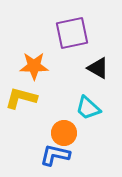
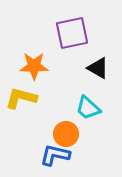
orange circle: moved 2 px right, 1 px down
